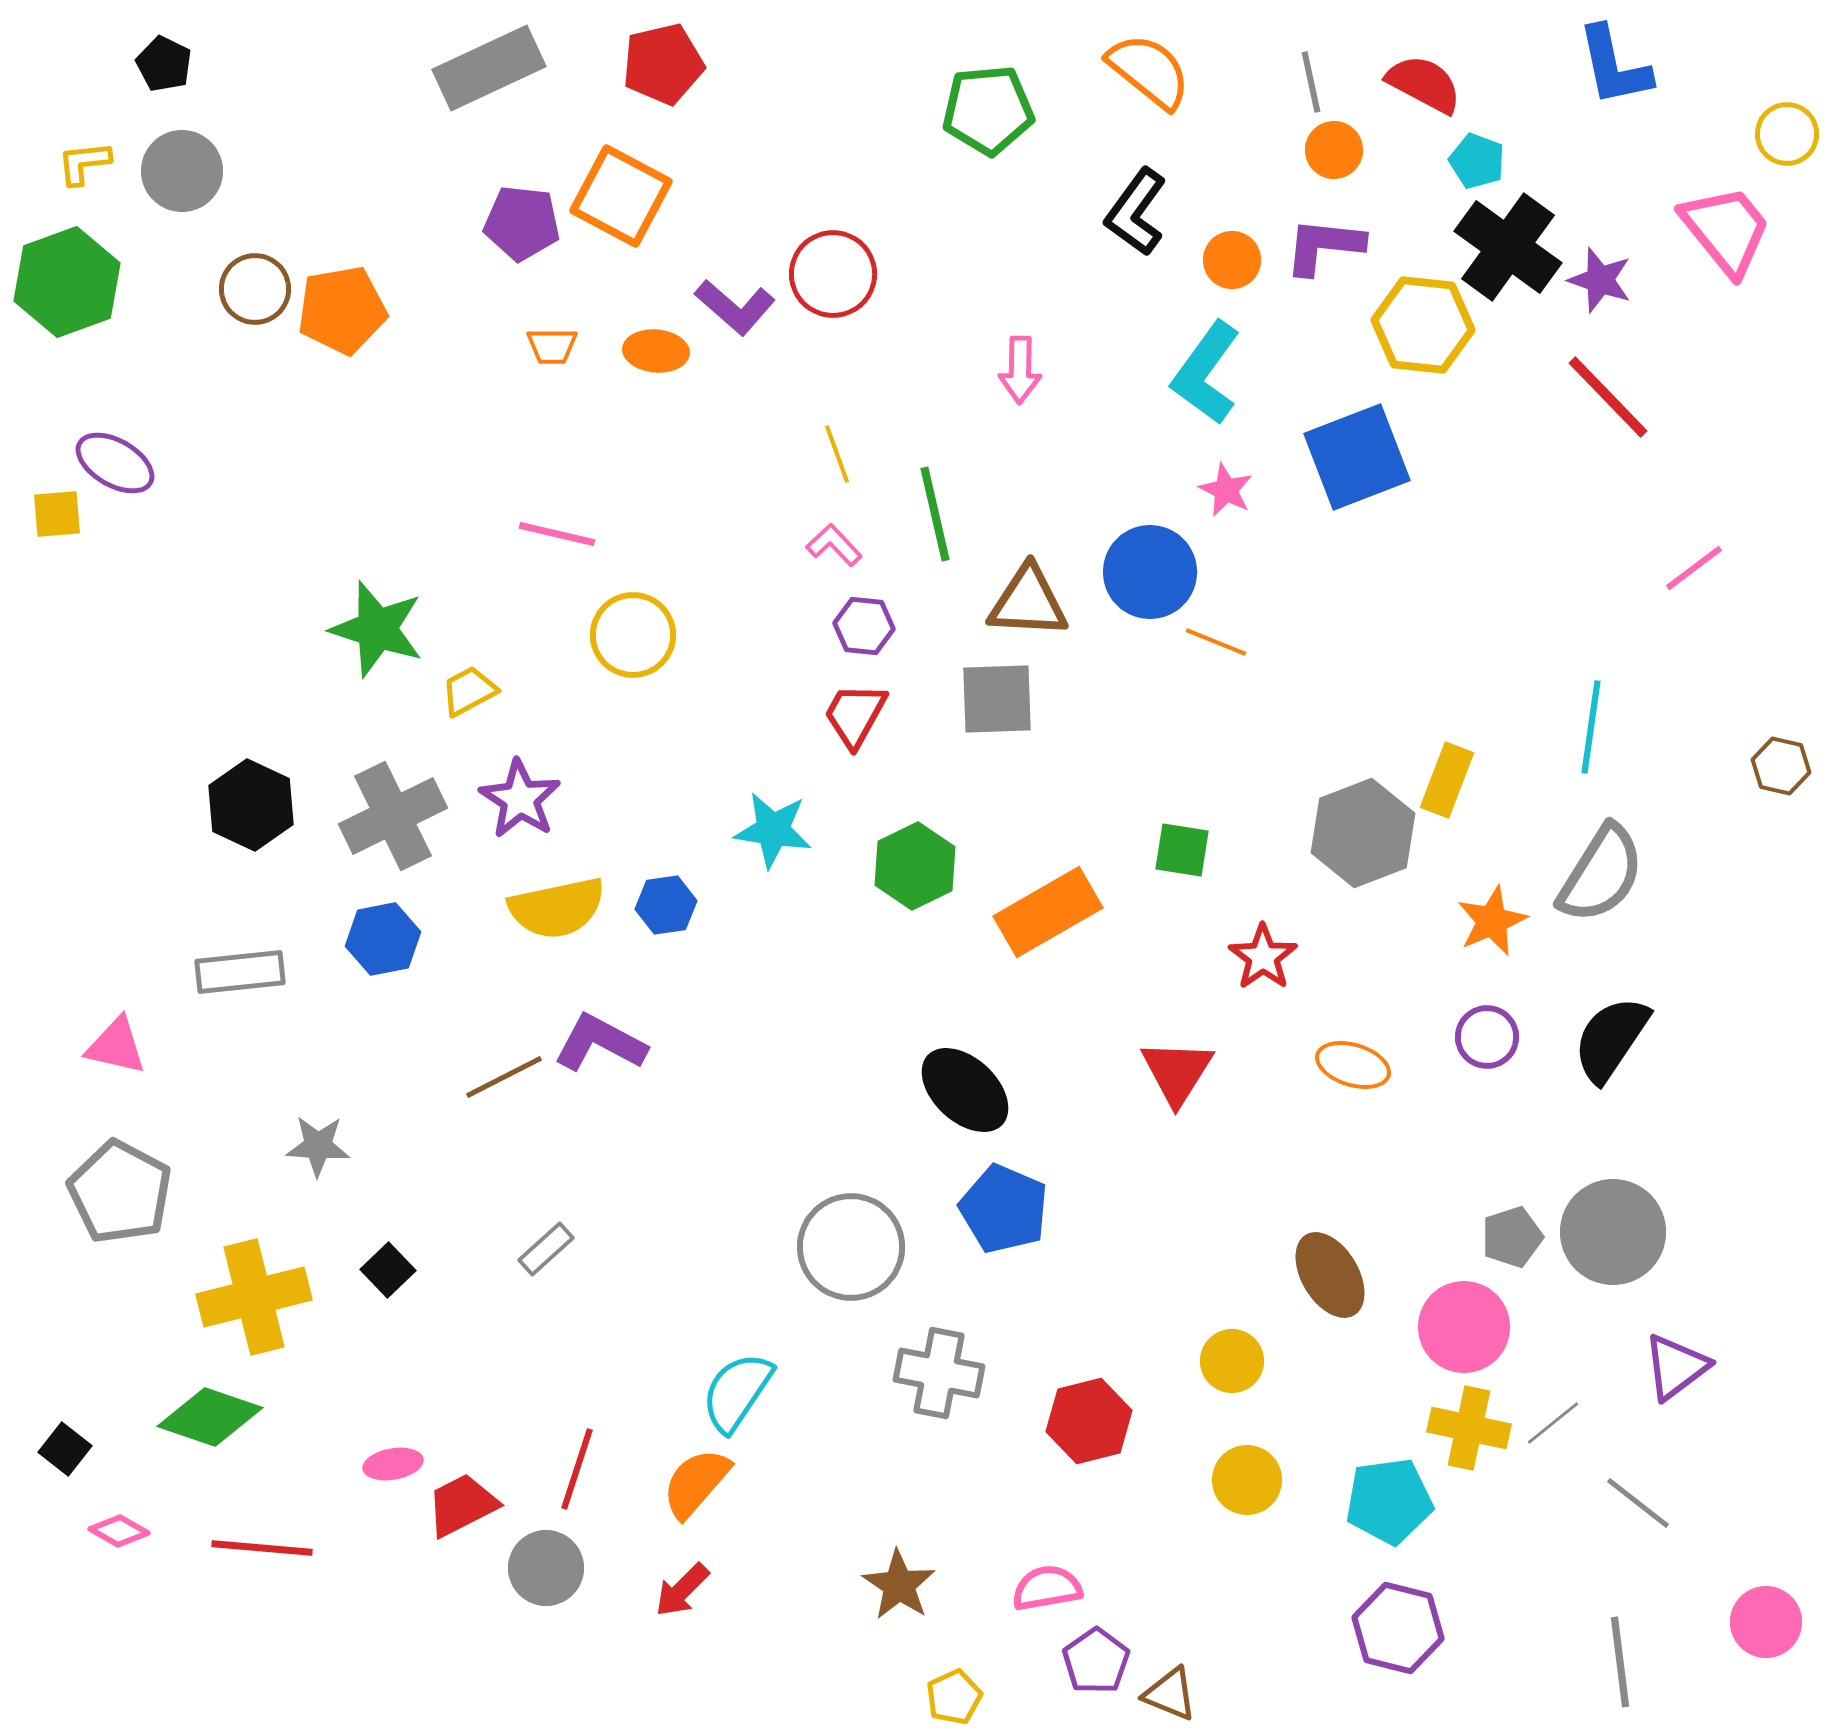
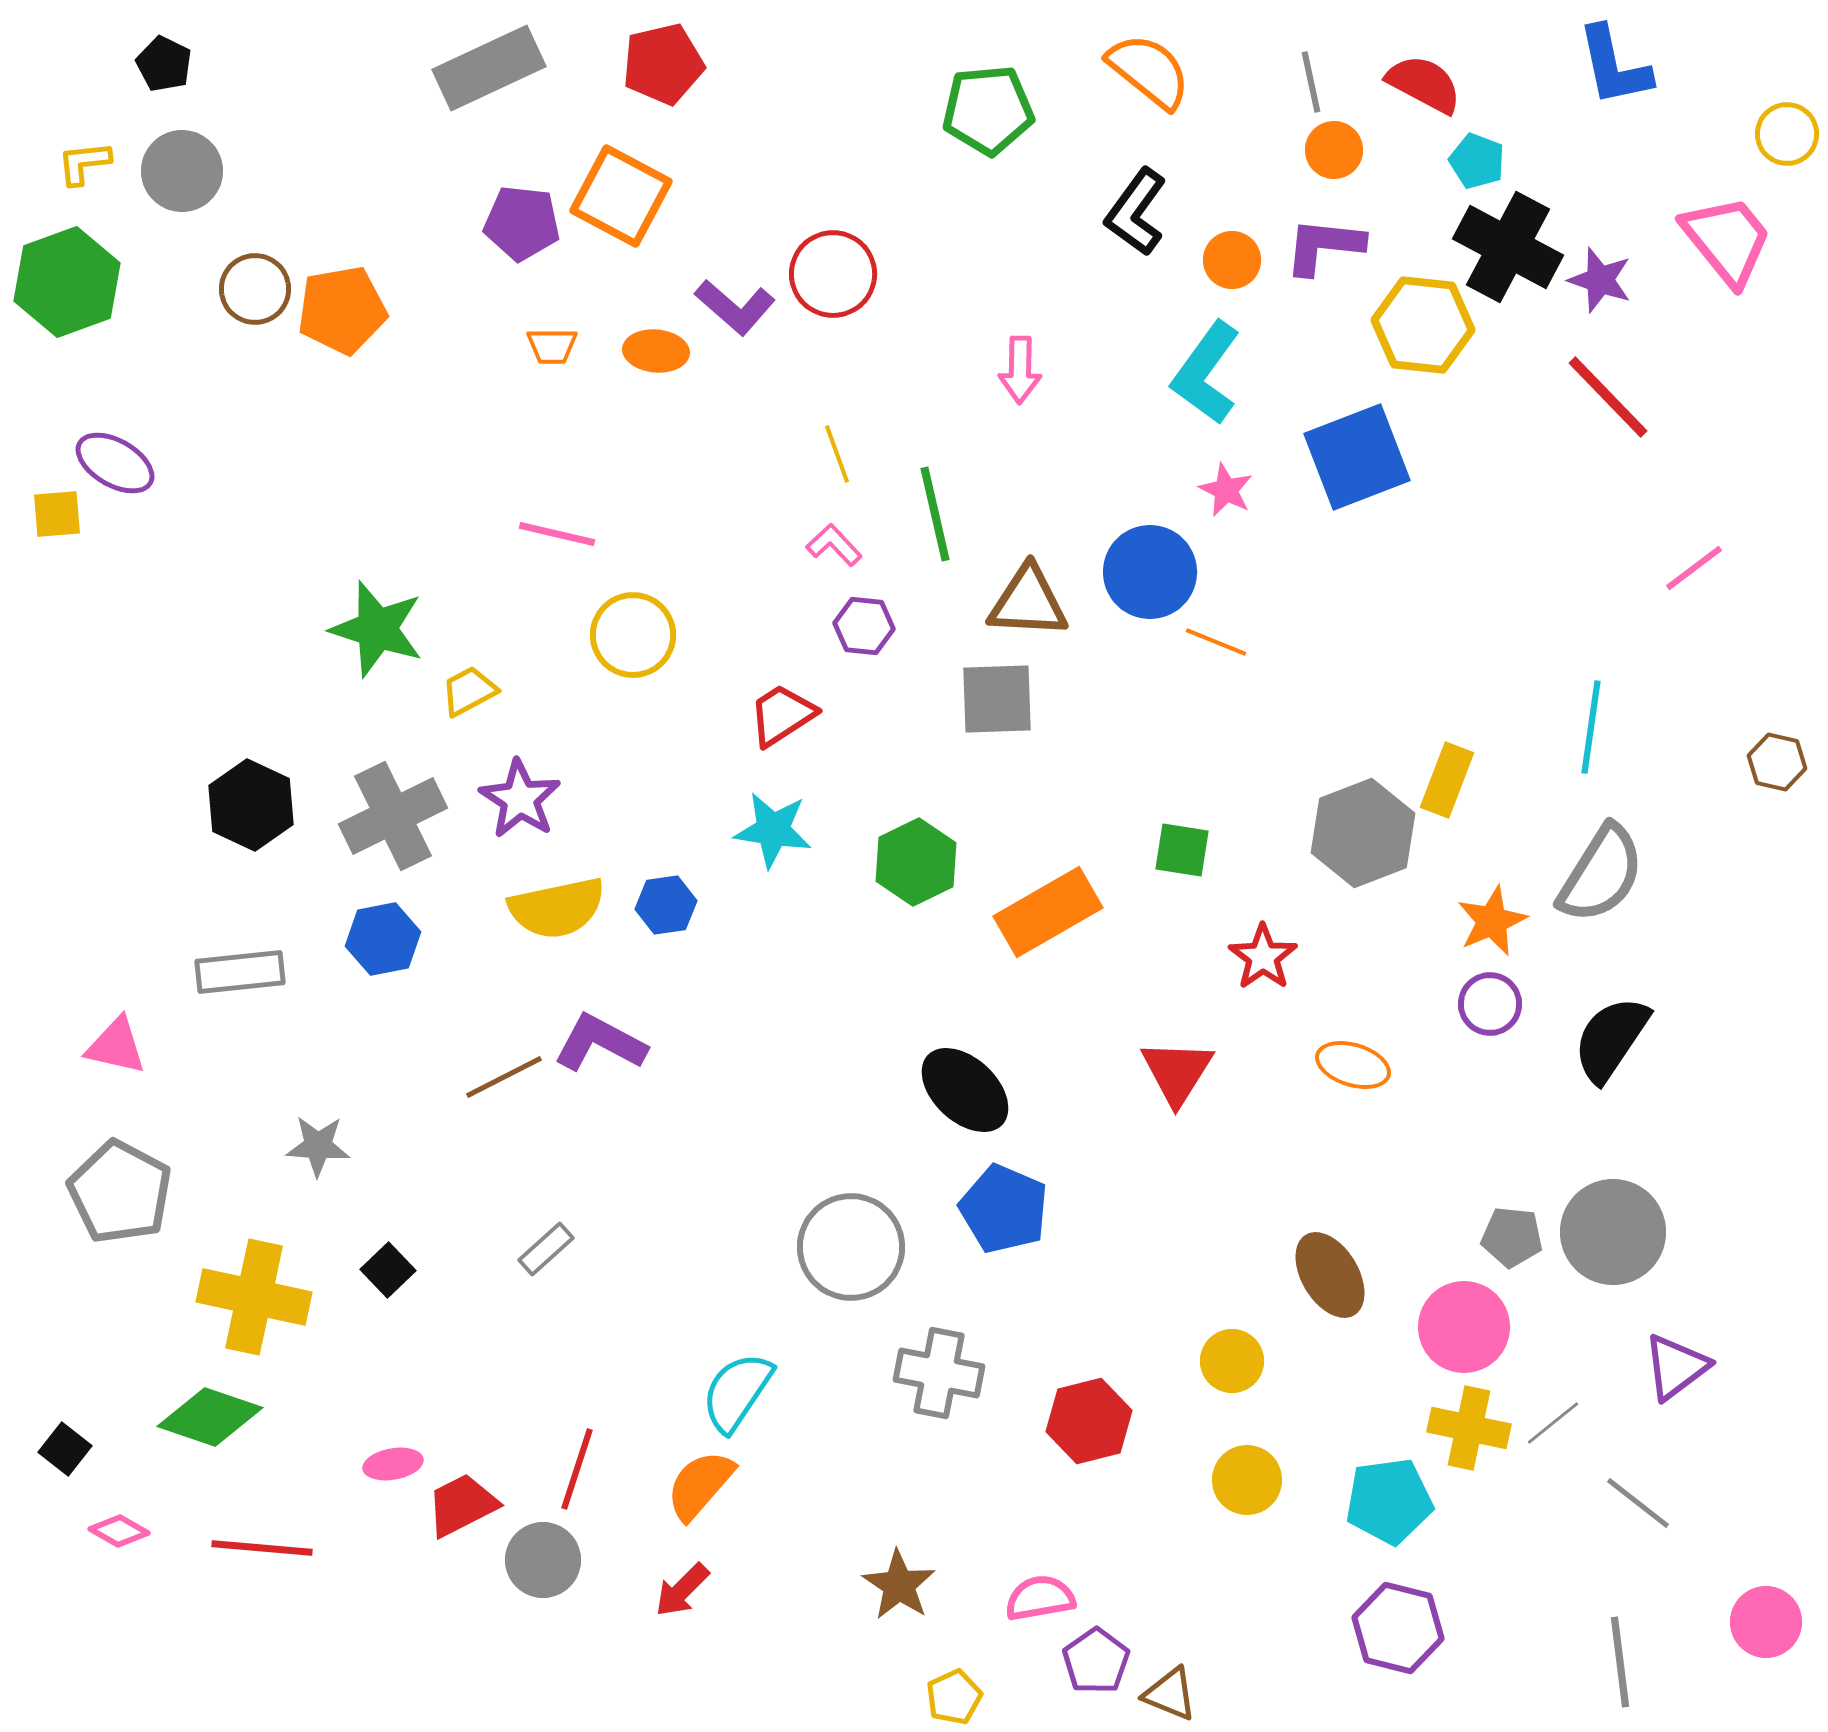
pink trapezoid at (1726, 230): moved 1 px right, 10 px down
black cross at (1508, 247): rotated 8 degrees counterclockwise
red trapezoid at (855, 715): moved 73 px left; rotated 28 degrees clockwise
brown hexagon at (1781, 766): moved 4 px left, 4 px up
green hexagon at (915, 866): moved 1 px right, 4 px up
purple circle at (1487, 1037): moved 3 px right, 33 px up
gray pentagon at (1512, 1237): rotated 24 degrees clockwise
yellow cross at (254, 1297): rotated 26 degrees clockwise
orange semicircle at (696, 1483): moved 4 px right, 2 px down
gray circle at (546, 1568): moved 3 px left, 8 px up
pink semicircle at (1047, 1588): moved 7 px left, 10 px down
